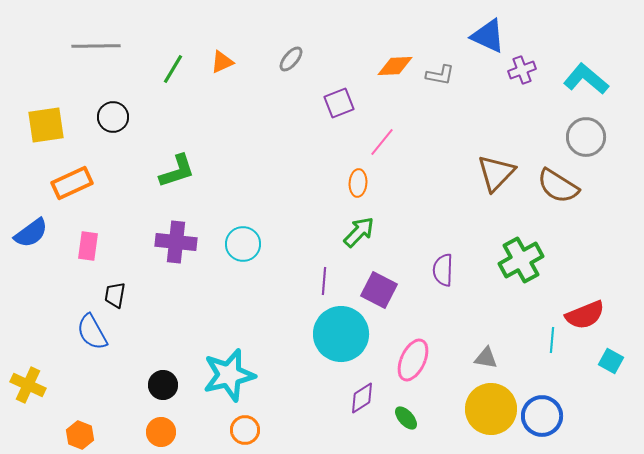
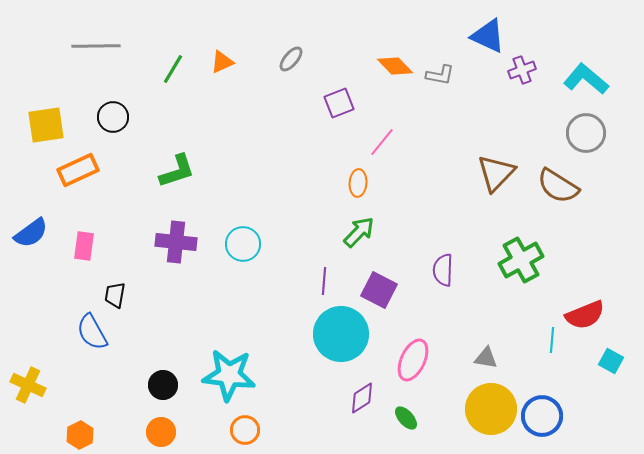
orange diamond at (395, 66): rotated 48 degrees clockwise
gray circle at (586, 137): moved 4 px up
orange rectangle at (72, 183): moved 6 px right, 13 px up
pink rectangle at (88, 246): moved 4 px left
cyan star at (229, 375): rotated 20 degrees clockwise
orange hexagon at (80, 435): rotated 12 degrees clockwise
